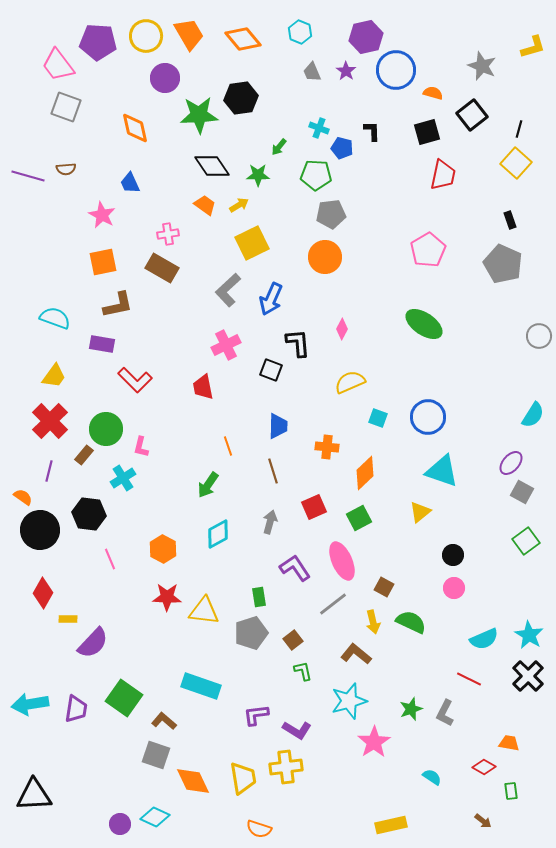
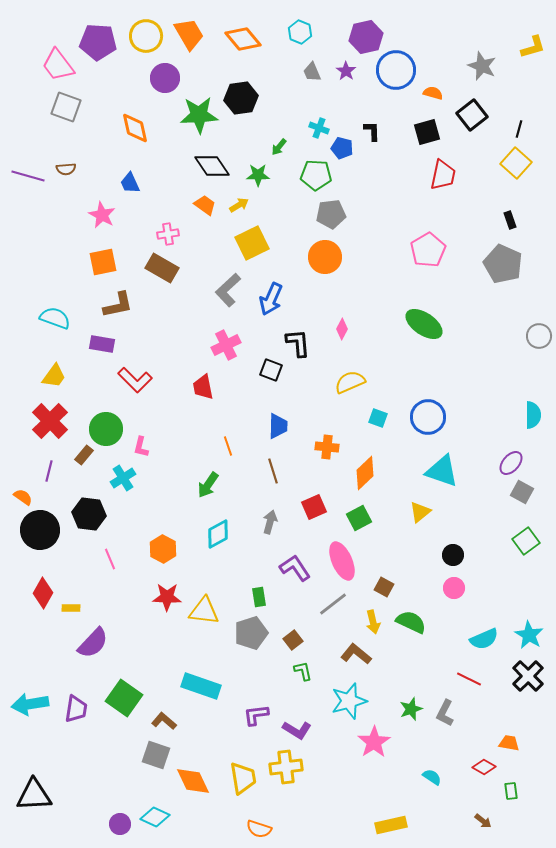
cyan semicircle at (533, 415): rotated 32 degrees counterclockwise
yellow rectangle at (68, 619): moved 3 px right, 11 px up
